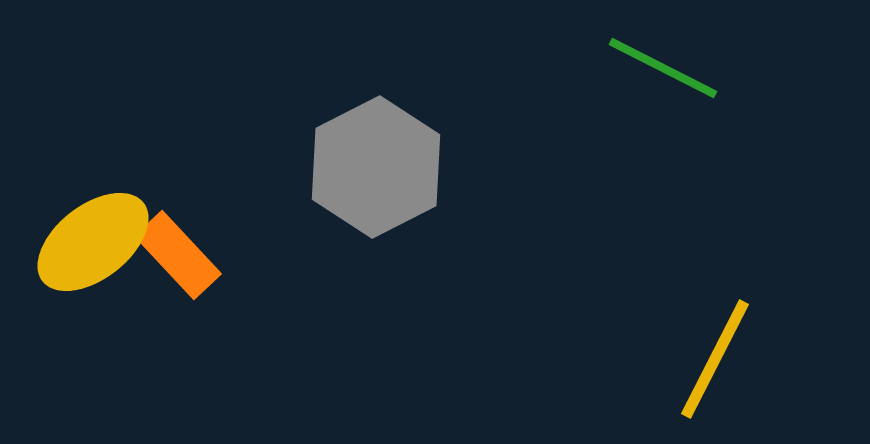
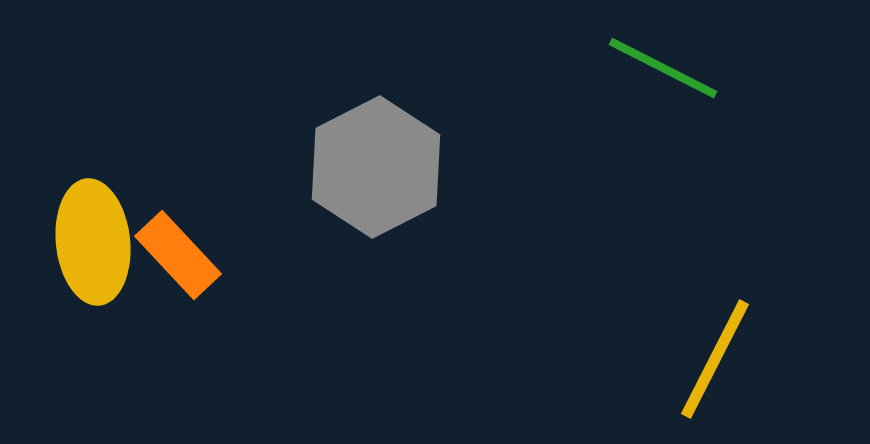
yellow ellipse: rotated 58 degrees counterclockwise
